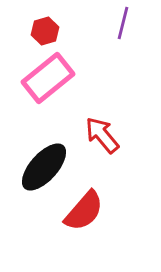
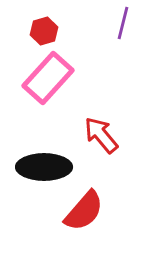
red hexagon: moved 1 px left
pink rectangle: rotated 9 degrees counterclockwise
red arrow: moved 1 px left
black ellipse: rotated 48 degrees clockwise
